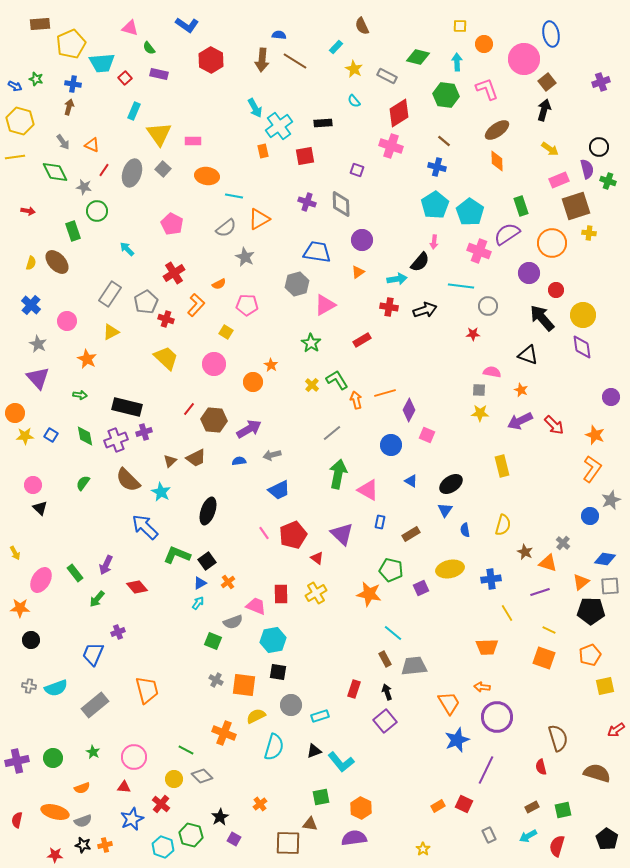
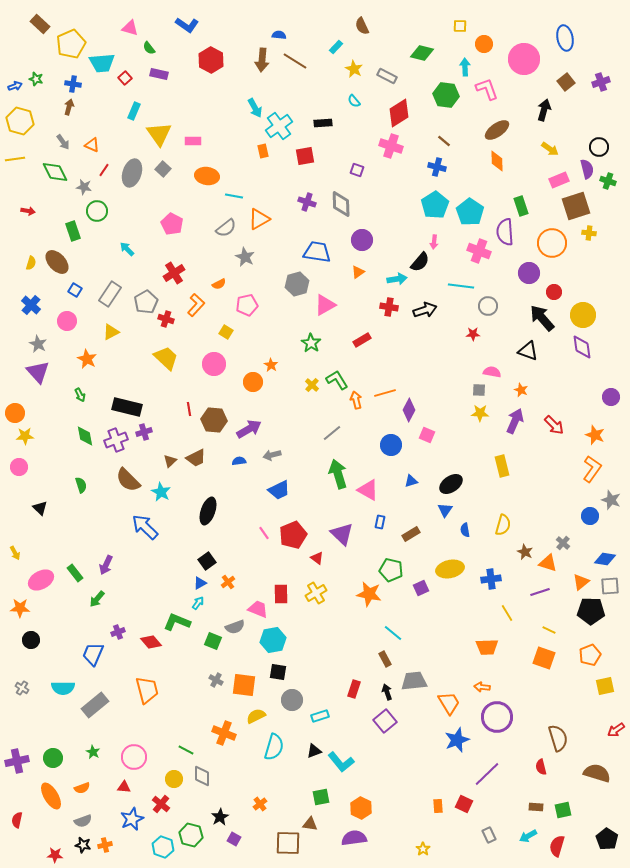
brown rectangle at (40, 24): rotated 48 degrees clockwise
blue ellipse at (551, 34): moved 14 px right, 4 px down
green diamond at (418, 57): moved 4 px right, 4 px up
cyan arrow at (457, 62): moved 8 px right, 5 px down
brown square at (547, 82): moved 19 px right
blue arrow at (15, 86): rotated 48 degrees counterclockwise
yellow line at (15, 157): moved 2 px down
purple semicircle at (507, 234): moved 2 px left, 2 px up; rotated 60 degrees counterclockwise
red circle at (556, 290): moved 2 px left, 2 px down
pink pentagon at (247, 305): rotated 15 degrees counterclockwise
black triangle at (528, 355): moved 4 px up
purple triangle at (38, 378): moved 6 px up
green arrow at (80, 395): rotated 56 degrees clockwise
red line at (189, 409): rotated 48 degrees counterclockwise
purple arrow at (520, 421): moved 5 px left; rotated 140 degrees clockwise
blue square at (51, 435): moved 24 px right, 145 px up
green arrow at (338, 474): rotated 28 degrees counterclockwise
blue triangle at (411, 481): rotated 48 degrees counterclockwise
green semicircle at (83, 483): moved 2 px left, 2 px down; rotated 126 degrees clockwise
pink circle at (33, 485): moved 14 px left, 18 px up
gray star at (611, 500): rotated 30 degrees counterclockwise
green L-shape at (177, 555): moved 67 px down
pink ellipse at (41, 580): rotated 30 degrees clockwise
red diamond at (137, 587): moved 14 px right, 55 px down
pink trapezoid at (256, 606): moved 2 px right, 3 px down
gray semicircle at (233, 622): moved 2 px right, 5 px down
gray trapezoid at (414, 666): moved 15 px down
gray cross at (29, 686): moved 7 px left, 2 px down; rotated 24 degrees clockwise
cyan semicircle at (56, 688): moved 7 px right; rotated 20 degrees clockwise
gray circle at (291, 705): moved 1 px right, 5 px up
purple line at (486, 770): moved 1 px right, 4 px down; rotated 20 degrees clockwise
gray diamond at (202, 776): rotated 45 degrees clockwise
orange rectangle at (438, 806): rotated 64 degrees counterclockwise
brown rectangle at (532, 807): moved 4 px right; rotated 32 degrees clockwise
orange ellipse at (55, 812): moved 4 px left, 16 px up; rotated 44 degrees clockwise
